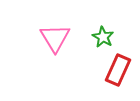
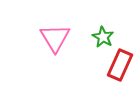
red rectangle: moved 2 px right, 5 px up
